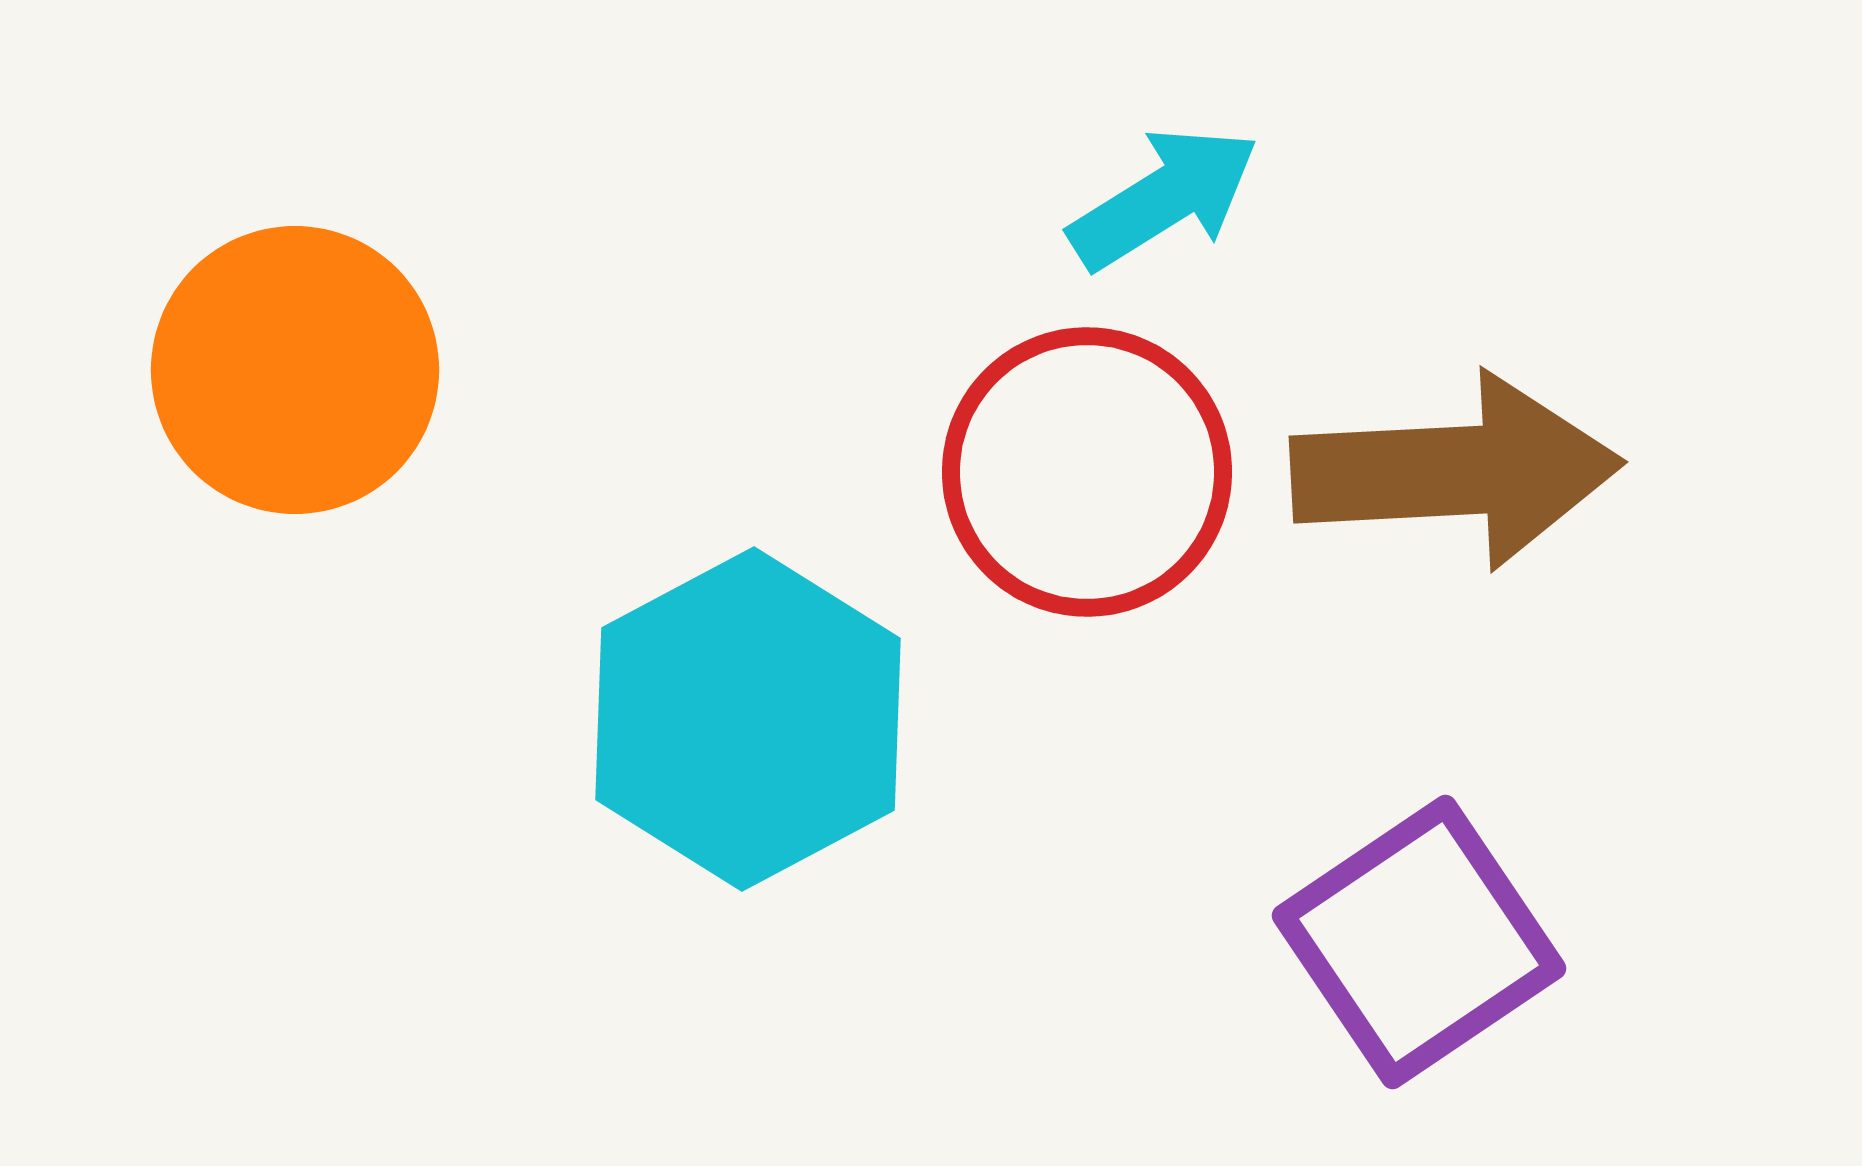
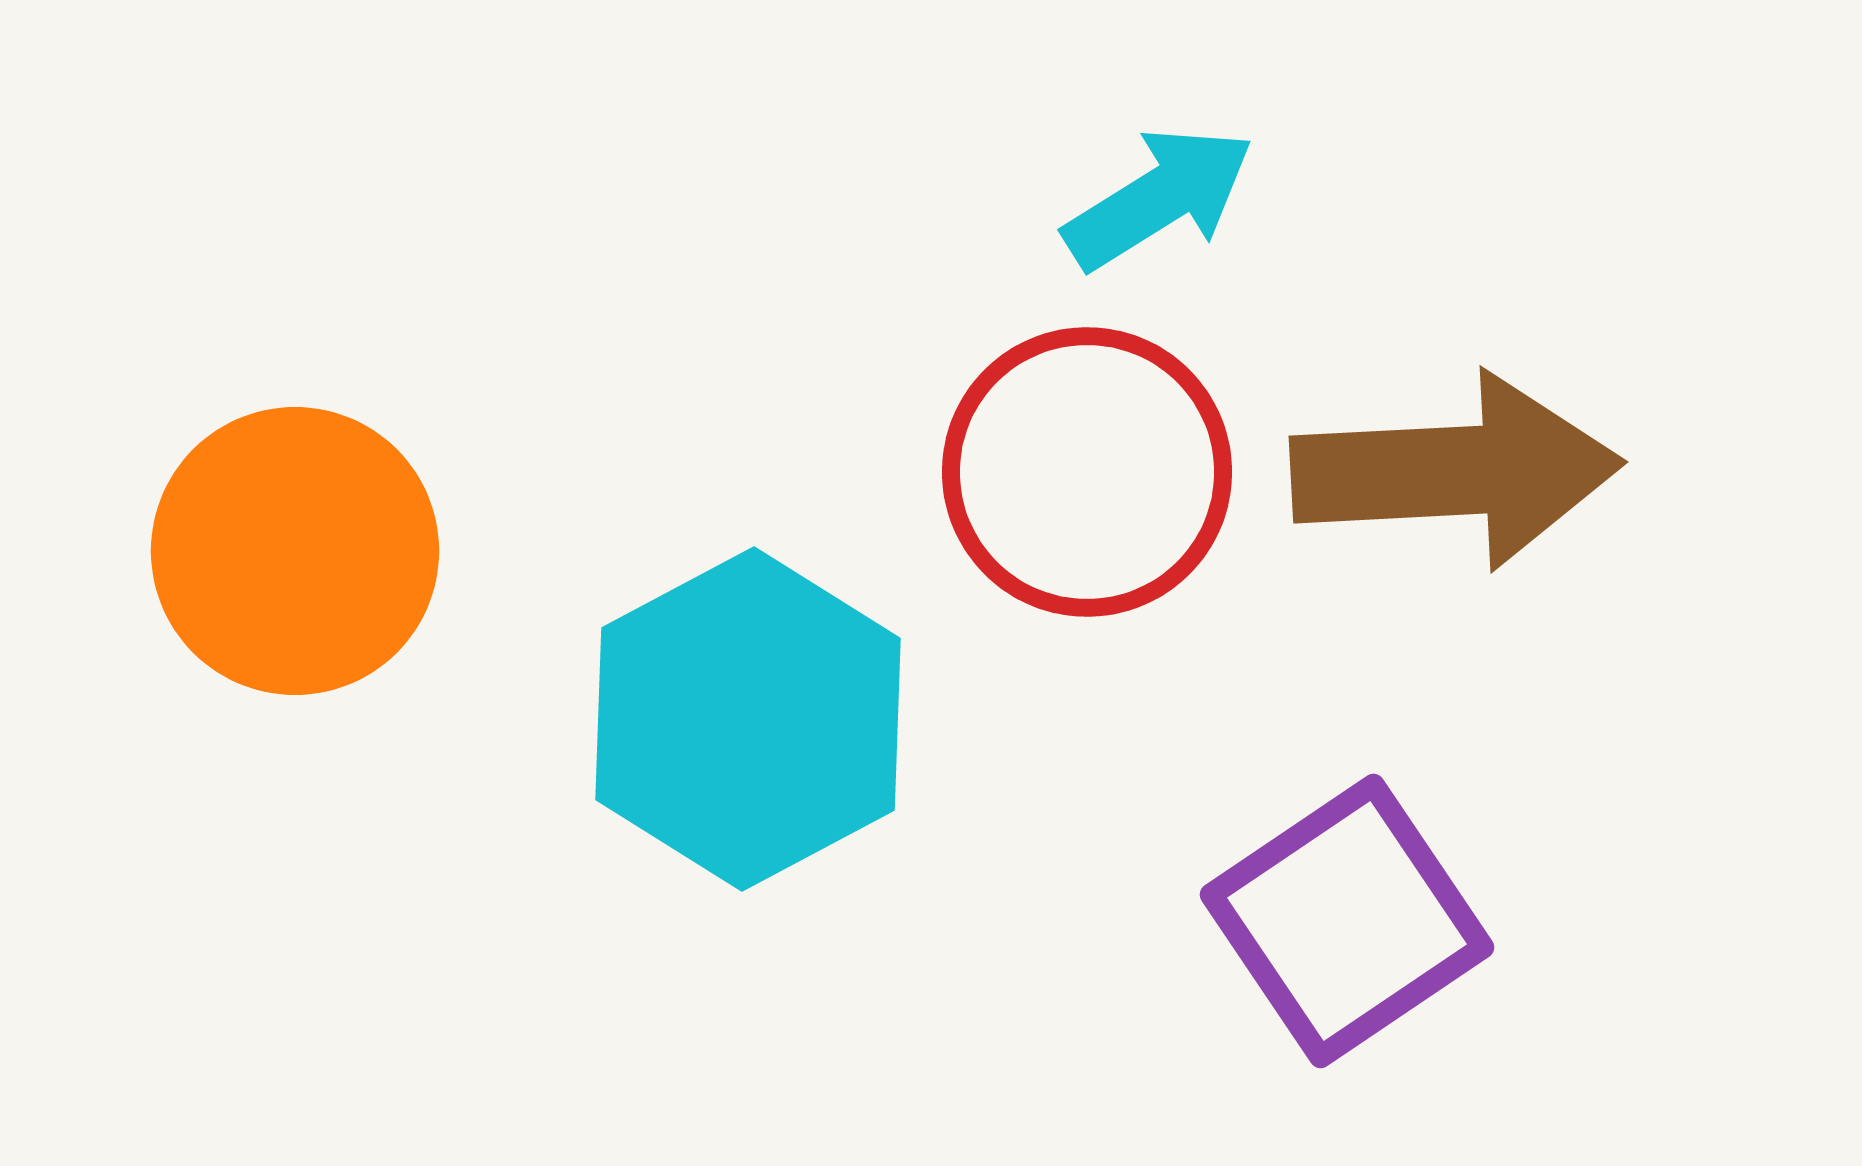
cyan arrow: moved 5 px left
orange circle: moved 181 px down
purple square: moved 72 px left, 21 px up
